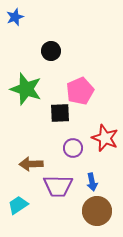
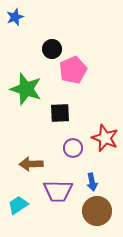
black circle: moved 1 px right, 2 px up
pink pentagon: moved 7 px left, 21 px up
purple trapezoid: moved 5 px down
